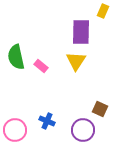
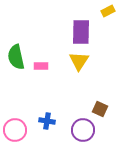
yellow rectangle: moved 5 px right; rotated 40 degrees clockwise
yellow triangle: moved 3 px right
pink rectangle: rotated 40 degrees counterclockwise
blue cross: rotated 14 degrees counterclockwise
